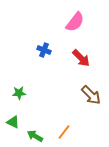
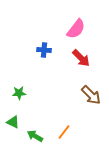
pink semicircle: moved 1 px right, 7 px down
blue cross: rotated 16 degrees counterclockwise
